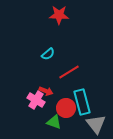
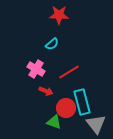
cyan semicircle: moved 4 px right, 10 px up
pink cross: moved 31 px up
